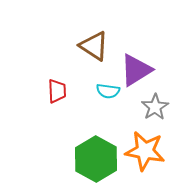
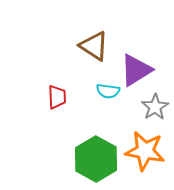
red trapezoid: moved 6 px down
